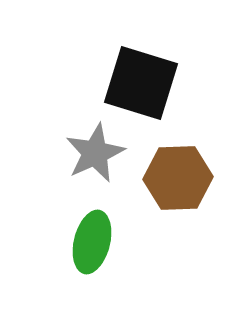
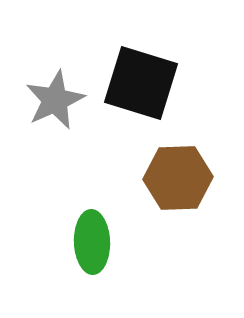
gray star: moved 40 px left, 53 px up
green ellipse: rotated 16 degrees counterclockwise
